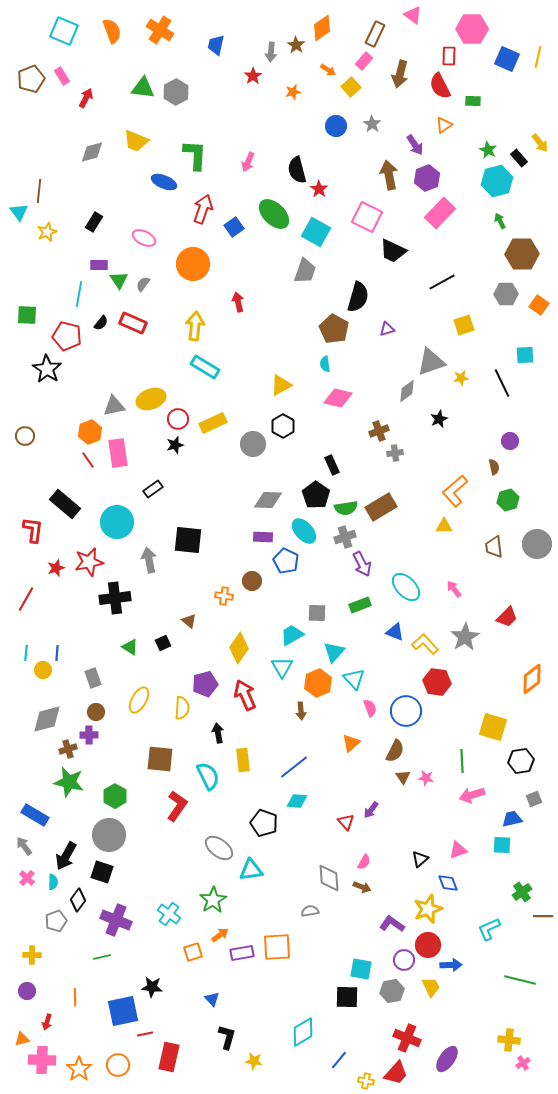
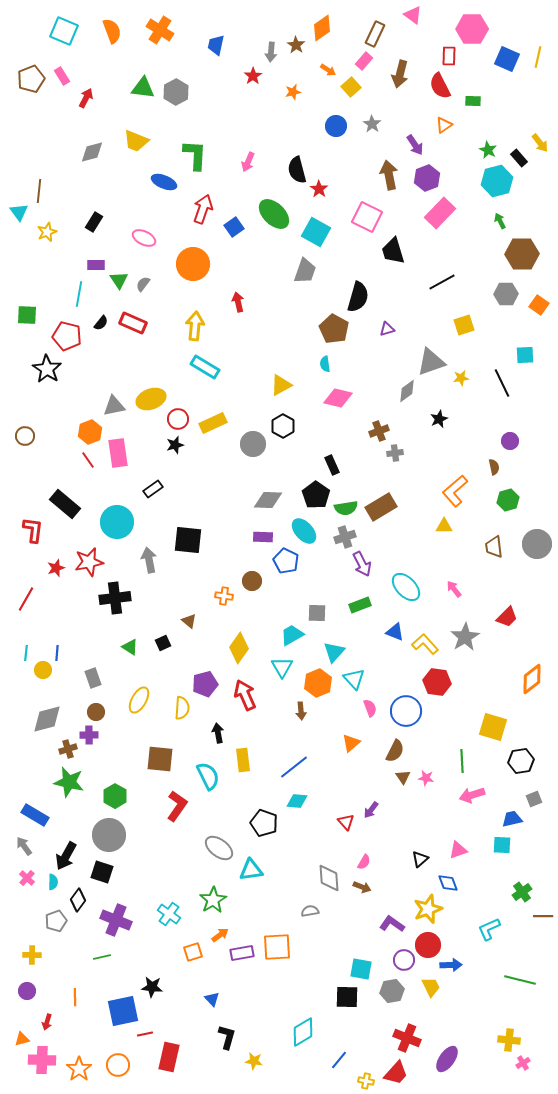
black trapezoid at (393, 251): rotated 48 degrees clockwise
purple rectangle at (99, 265): moved 3 px left
